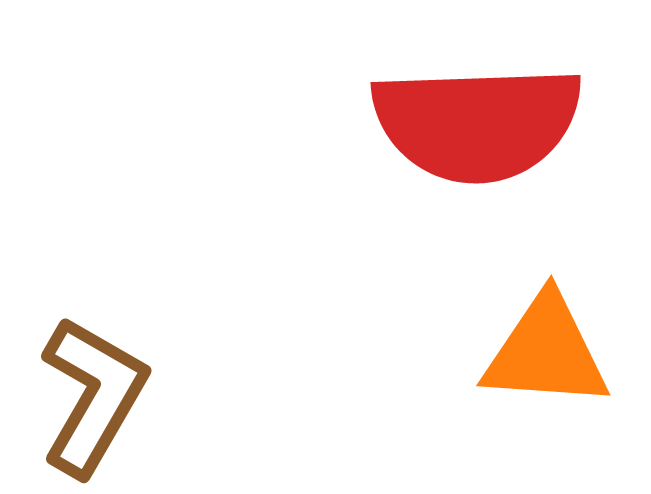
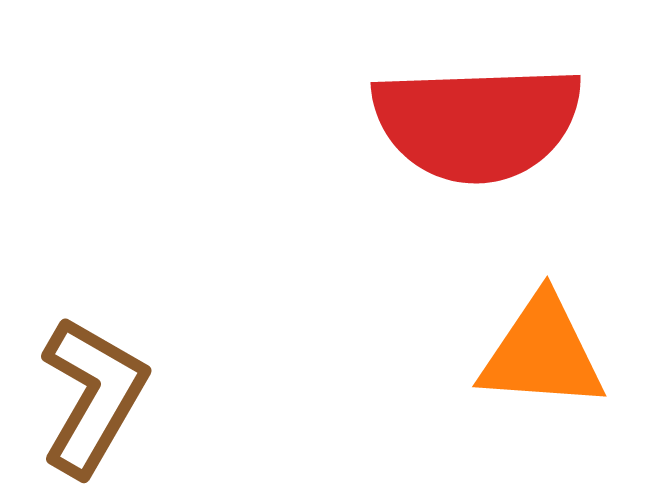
orange triangle: moved 4 px left, 1 px down
